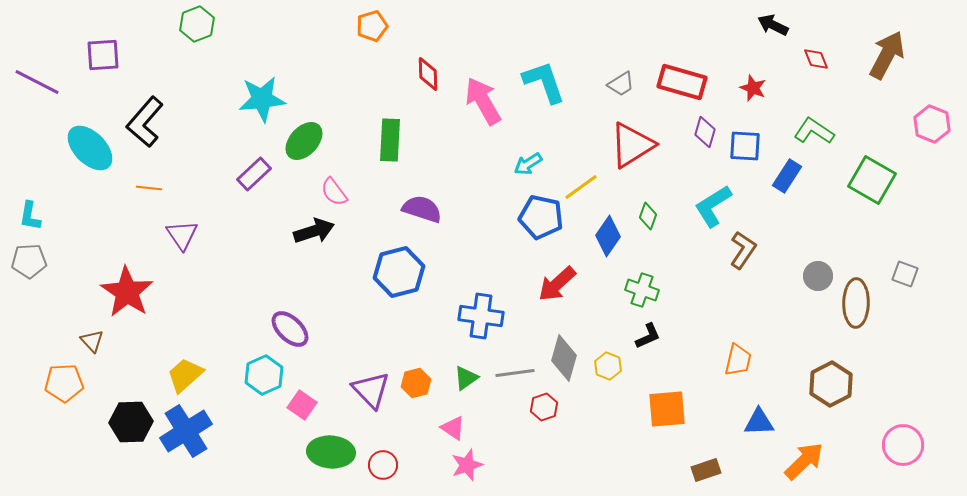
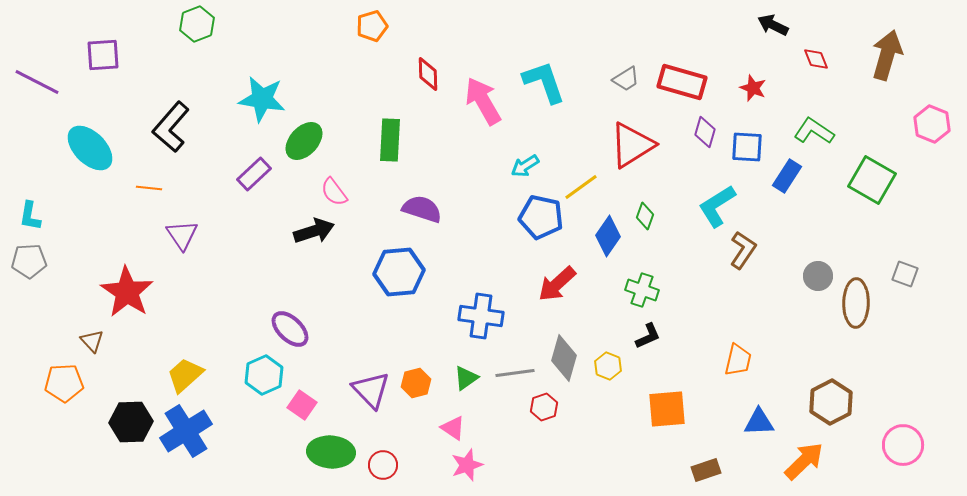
brown arrow at (887, 55): rotated 12 degrees counterclockwise
gray trapezoid at (621, 84): moved 5 px right, 5 px up
cyan star at (262, 99): rotated 15 degrees clockwise
black L-shape at (145, 122): moved 26 px right, 5 px down
blue square at (745, 146): moved 2 px right, 1 px down
cyan arrow at (528, 164): moved 3 px left, 2 px down
cyan L-shape at (713, 206): moved 4 px right
green diamond at (648, 216): moved 3 px left
blue hexagon at (399, 272): rotated 9 degrees clockwise
brown hexagon at (831, 384): moved 18 px down
